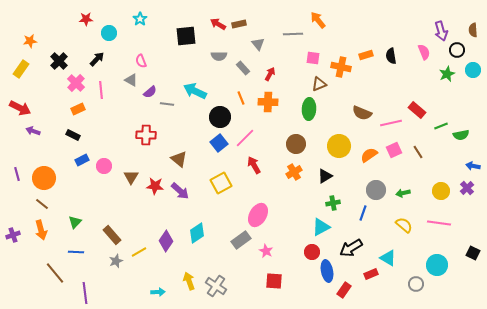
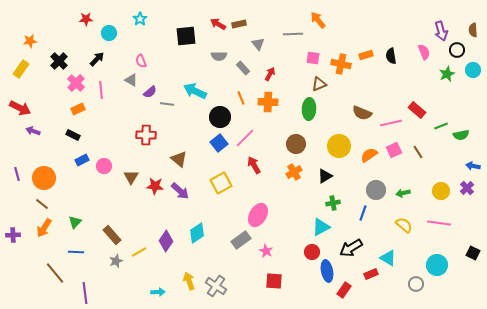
orange cross at (341, 67): moved 3 px up
orange arrow at (41, 230): moved 3 px right, 2 px up; rotated 48 degrees clockwise
purple cross at (13, 235): rotated 16 degrees clockwise
